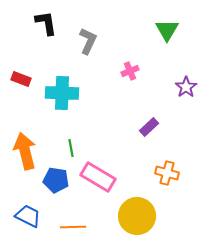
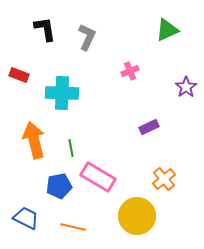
black L-shape: moved 1 px left, 6 px down
green triangle: rotated 35 degrees clockwise
gray L-shape: moved 1 px left, 4 px up
red rectangle: moved 2 px left, 4 px up
purple rectangle: rotated 18 degrees clockwise
orange arrow: moved 9 px right, 11 px up
orange cross: moved 3 px left, 6 px down; rotated 35 degrees clockwise
blue pentagon: moved 3 px right, 6 px down; rotated 20 degrees counterclockwise
blue trapezoid: moved 2 px left, 2 px down
orange line: rotated 15 degrees clockwise
